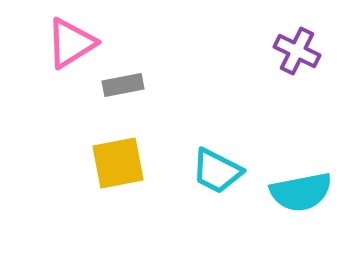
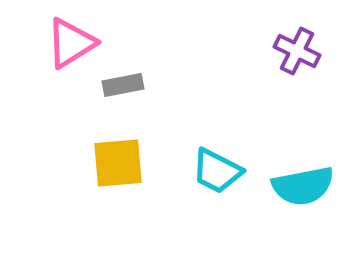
yellow square: rotated 6 degrees clockwise
cyan semicircle: moved 2 px right, 6 px up
